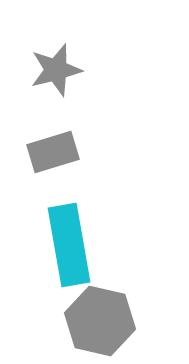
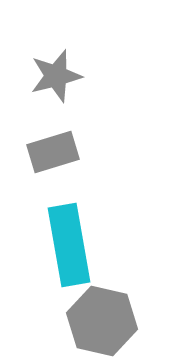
gray star: moved 6 px down
gray hexagon: moved 2 px right
